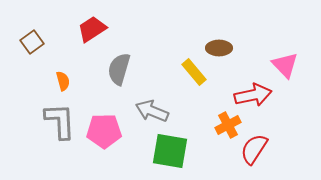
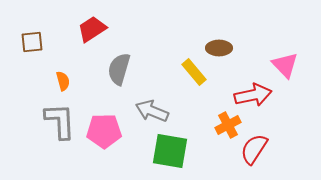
brown square: rotated 30 degrees clockwise
